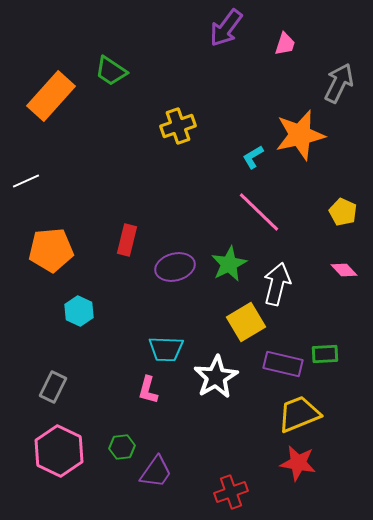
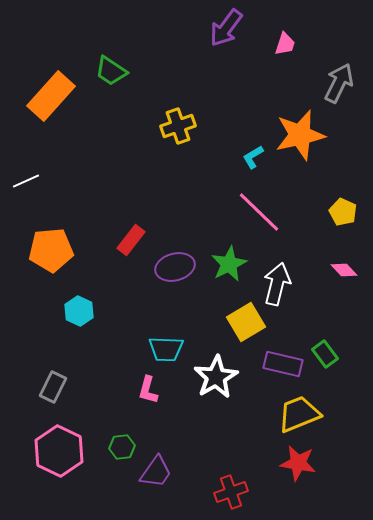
red rectangle: moved 4 px right; rotated 24 degrees clockwise
green rectangle: rotated 56 degrees clockwise
